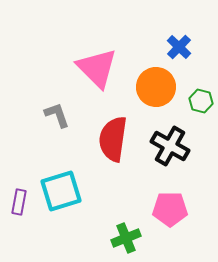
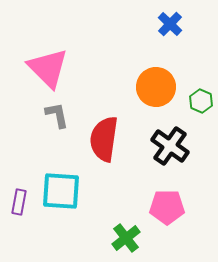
blue cross: moved 9 px left, 23 px up
pink triangle: moved 49 px left
green hexagon: rotated 10 degrees clockwise
gray L-shape: rotated 8 degrees clockwise
red semicircle: moved 9 px left
black cross: rotated 6 degrees clockwise
cyan square: rotated 21 degrees clockwise
pink pentagon: moved 3 px left, 2 px up
green cross: rotated 16 degrees counterclockwise
